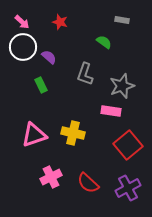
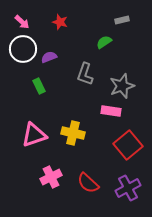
gray rectangle: rotated 24 degrees counterclockwise
green semicircle: rotated 70 degrees counterclockwise
white circle: moved 2 px down
purple semicircle: rotated 63 degrees counterclockwise
green rectangle: moved 2 px left, 1 px down
